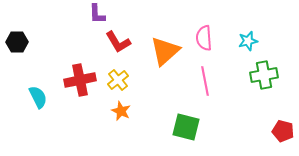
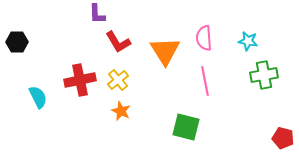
cyan star: rotated 24 degrees clockwise
orange triangle: rotated 20 degrees counterclockwise
red pentagon: moved 7 px down
